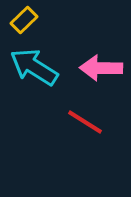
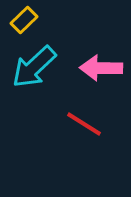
cyan arrow: rotated 75 degrees counterclockwise
red line: moved 1 px left, 2 px down
